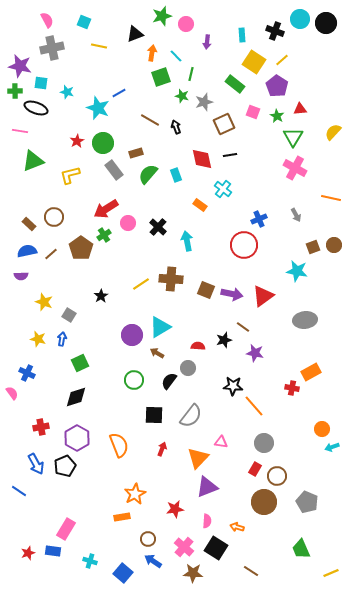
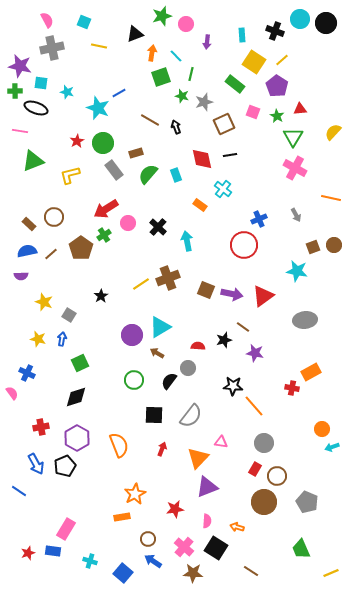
brown cross at (171, 279): moved 3 px left, 1 px up; rotated 25 degrees counterclockwise
